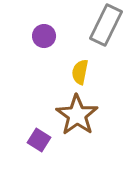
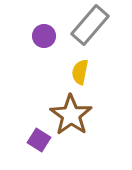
gray rectangle: moved 16 px left; rotated 15 degrees clockwise
brown star: moved 6 px left
